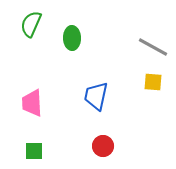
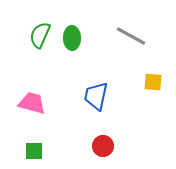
green semicircle: moved 9 px right, 11 px down
gray line: moved 22 px left, 11 px up
pink trapezoid: rotated 108 degrees clockwise
